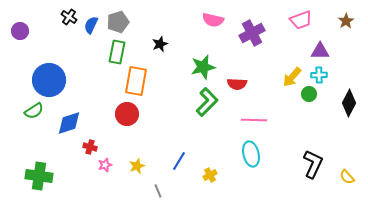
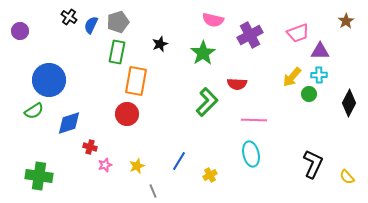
pink trapezoid: moved 3 px left, 13 px down
purple cross: moved 2 px left, 2 px down
green star: moved 14 px up; rotated 20 degrees counterclockwise
gray line: moved 5 px left
